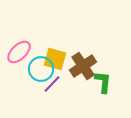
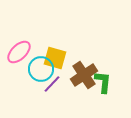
yellow square: moved 1 px up
brown cross: moved 1 px right, 9 px down
